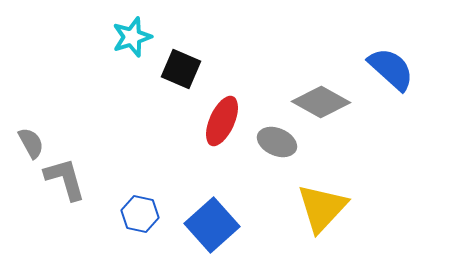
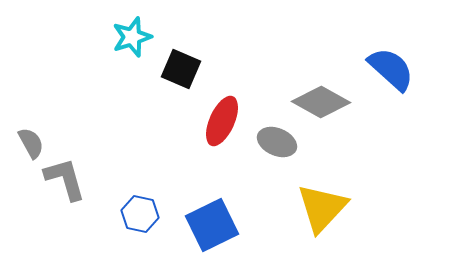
blue square: rotated 16 degrees clockwise
